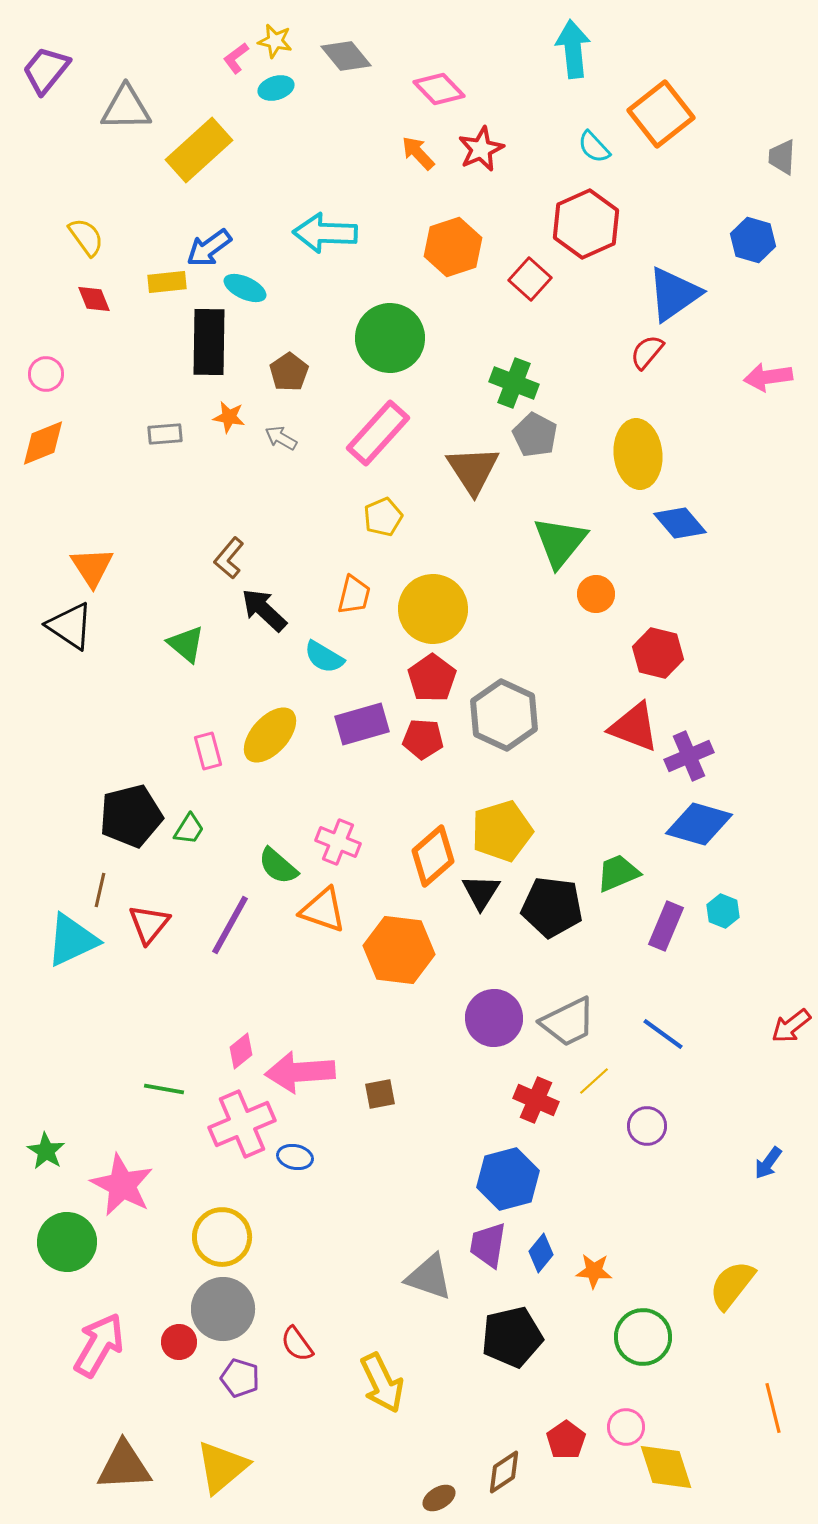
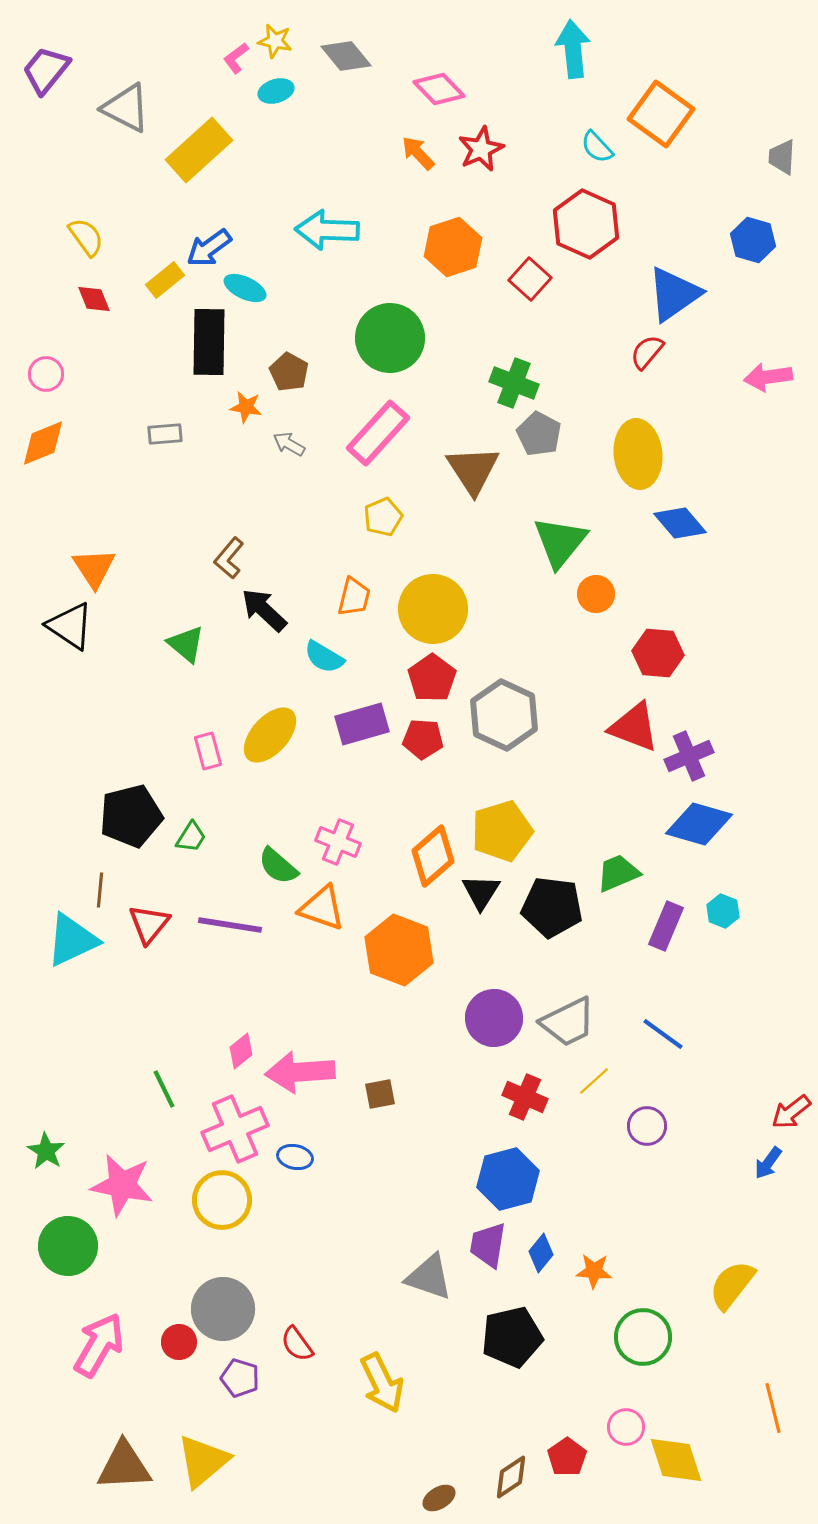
cyan ellipse at (276, 88): moved 3 px down
gray triangle at (126, 108): rotated 28 degrees clockwise
orange square at (661, 114): rotated 16 degrees counterclockwise
cyan semicircle at (594, 147): moved 3 px right
red hexagon at (586, 224): rotated 12 degrees counterclockwise
cyan arrow at (325, 233): moved 2 px right, 3 px up
yellow rectangle at (167, 282): moved 2 px left, 2 px up; rotated 33 degrees counterclockwise
brown pentagon at (289, 372): rotated 9 degrees counterclockwise
orange star at (229, 417): moved 17 px right, 10 px up
gray pentagon at (535, 435): moved 4 px right, 1 px up
gray arrow at (281, 438): moved 8 px right, 6 px down
orange triangle at (92, 567): moved 2 px right, 1 px down
orange trapezoid at (354, 595): moved 2 px down
red hexagon at (658, 653): rotated 9 degrees counterclockwise
green trapezoid at (189, 829): moved 2 px right, 8 px down
brown line at (100, 890): rotated 8 degrees counterclockwise
orange triangle at (323, 910): moved 1 px left, 2 px up
purple line at (230, 925): rotated 70 degrees clockwise
orange hexagon at (399, 950): rotated 14 degrees clockwise
red arrow at (791, 1026): moved 86 px down
green line at (164, 1089): rotated 54 degrees clockwise
red cross at (536, 1100): moved 11 px left, 3 px up
pink cross at (242, 1124): moved 7 px left, 5 px down
pink star at (122, 1185): rotated 16 degrees counterclockwise
yellow circle at (222, 1237): moved 37 px up
green circle at (67, 1242): moved 1 px right, 4 px down
red pentagon at (566, 1440): moved 1 px right, 17 px down
yellow triangle at (222, 1467): moved 19 px left, 6 px up
yellow diamond at (666, 1467): moved 10 px right, 7 px up
brown diamond at (504, 1472): moved 7 px right, 5 px down
